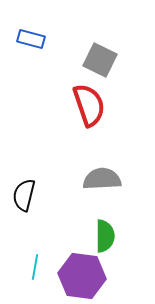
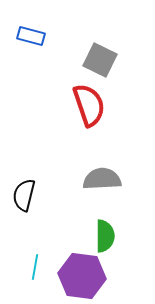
blue rectangle: moved 3 px up
